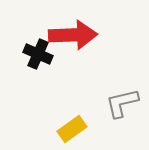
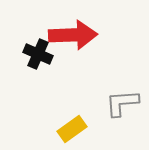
gray L-shape: rotated 9 degrees clockwise
